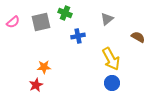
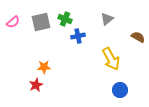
green cross: moved 6 px down
blue circle: moved 8 px right, 7 px down
